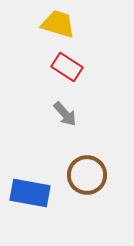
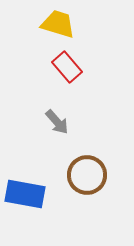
red rectangle: rotated 16 degrees clockwise
gray arrow: moved 8 px left, 8 px down
blue rectangle: moved 5 px left, 1 px down
